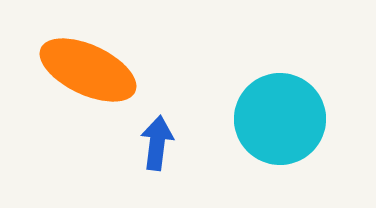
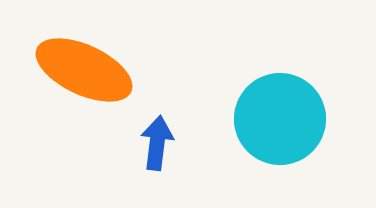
orange ellipse: moved 4 px left
